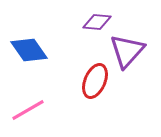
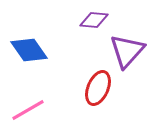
purple diamond: moved 3 px left, 2 px up
red ellipse: moved 3 px right, 7 px down
